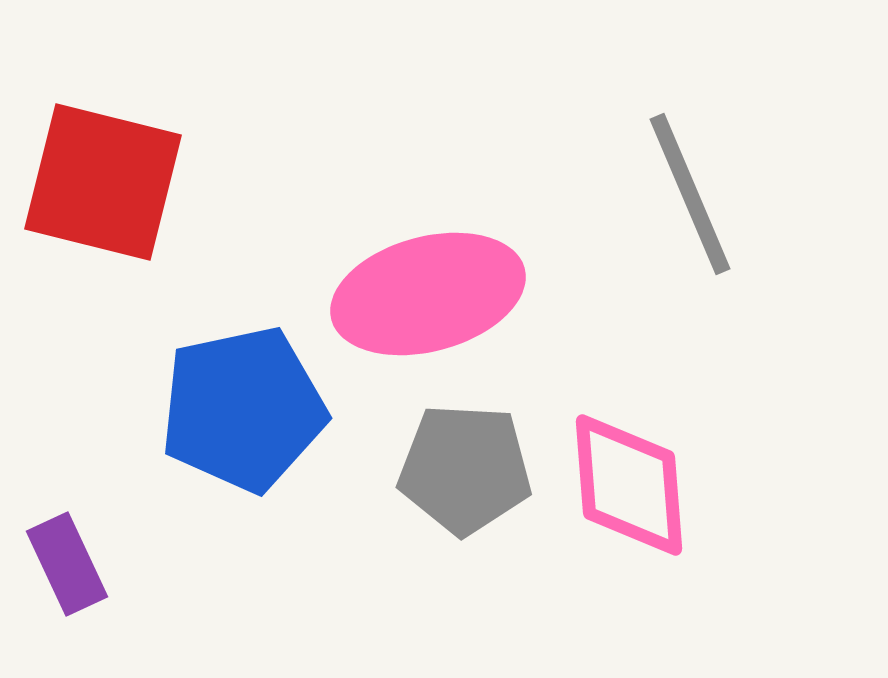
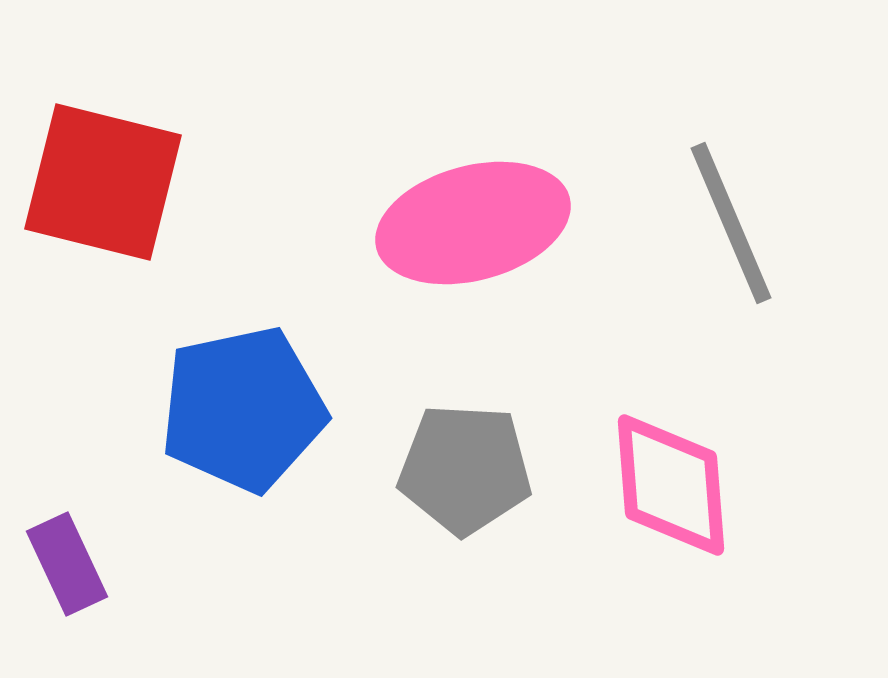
gray line: moved 41 px right, 29 px down
pink ellipse: moved 45 px right, 71 px up
pink diamond: moved 42 px right
